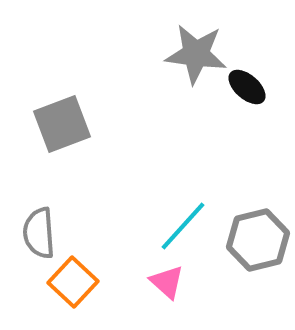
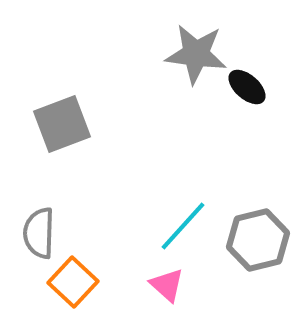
gray semicircle: rotated 6 degrees clockwise
pink triangle: moved 3 px down
